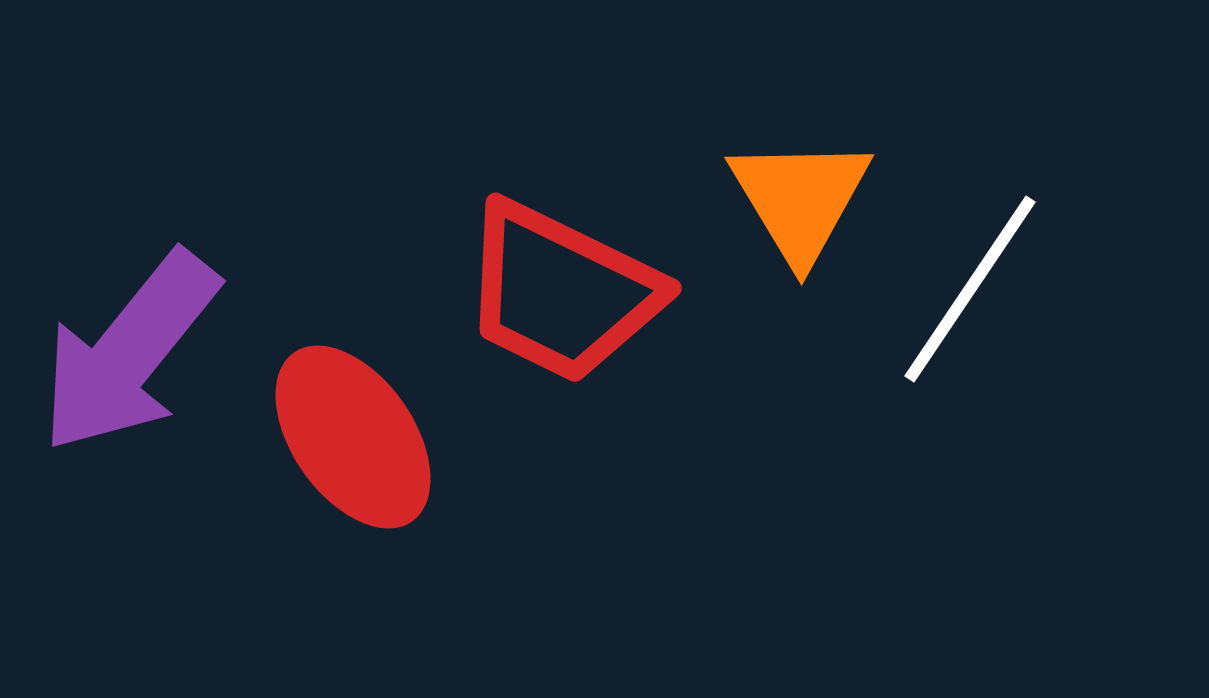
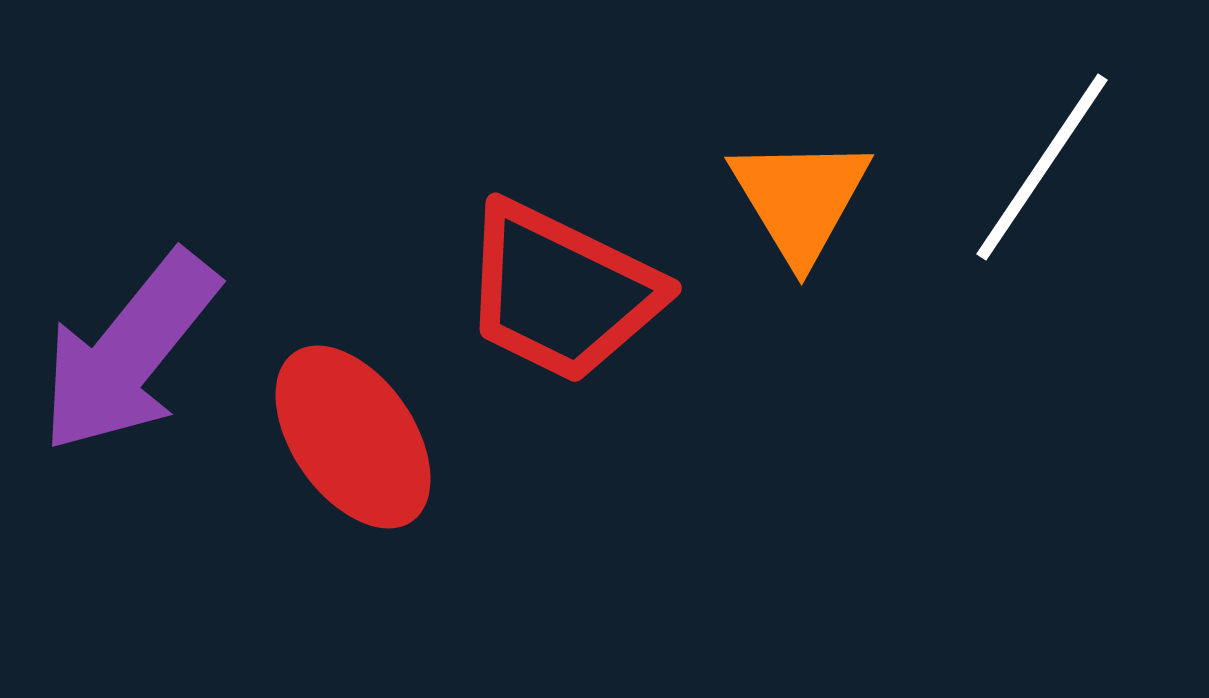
white line: moved 72 px right, 122 px up
